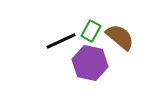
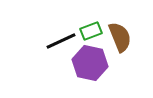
green rectangle: rotated 40 degrees clockwise
brown semicircle: rotated 28 degrees clockwise
